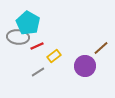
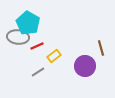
brown line: rotated 63 degrees counterclockwise
